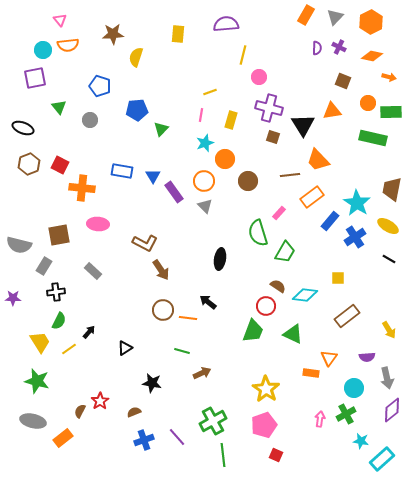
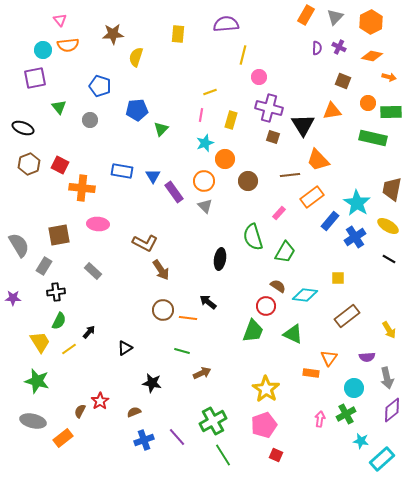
green semicircle at (258, 233): moved 5 px left, 4 px down
gray semicircle at (19, 245): rotated 135 degrees counterclockwise
green line at (223, 455): rotated 25 degrees counterclockwise
